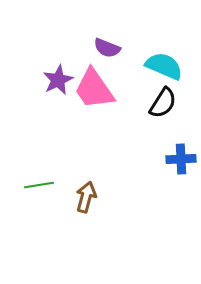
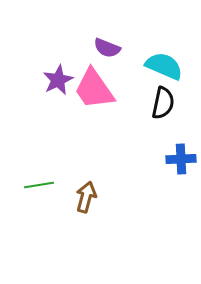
black semicircle: rotated 20 degrees counterclockwise
